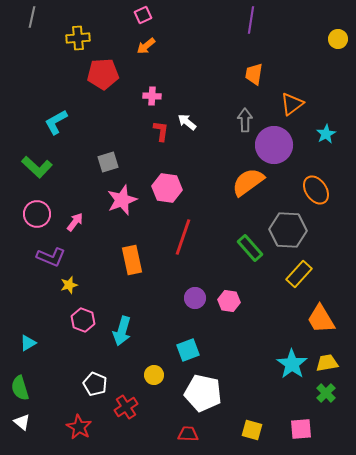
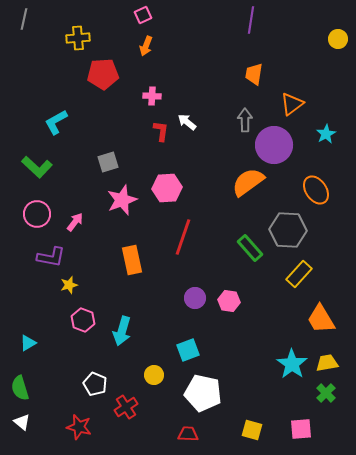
gray line at (32, 17): moved 8 px left, 2 px down
orange arrow at (146, 46): rotated 30 degrees counterclockwise
pink hexagon at (167, 188): rotated 12 degrees counterclockwise
purple L-shape at (51, 257): rotated 12 degrees counterclockwise
red star at (79, 427): rotated 15 degrees counterclockwise
